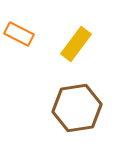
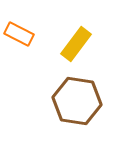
brown hexagon: moved 7 px up; rotated 18 degrees clockwise
